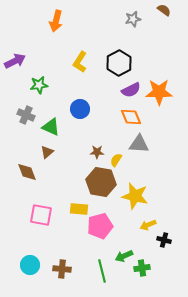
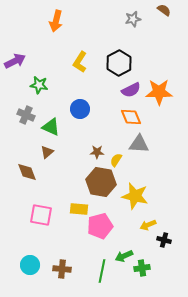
green star: rotated 18 degrees clockwise
green line: rotated 25 degrees clockwise
